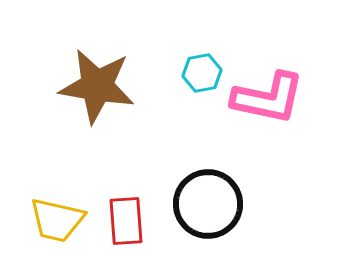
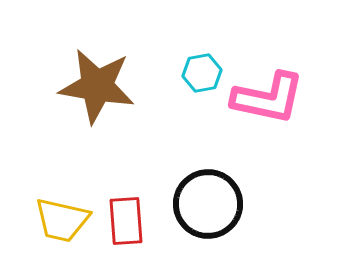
yellow trapezoid: moved 5 px right
